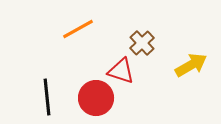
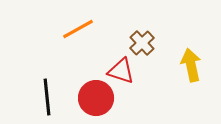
yellow arrow: rotated 72 degrees counterclockwise
